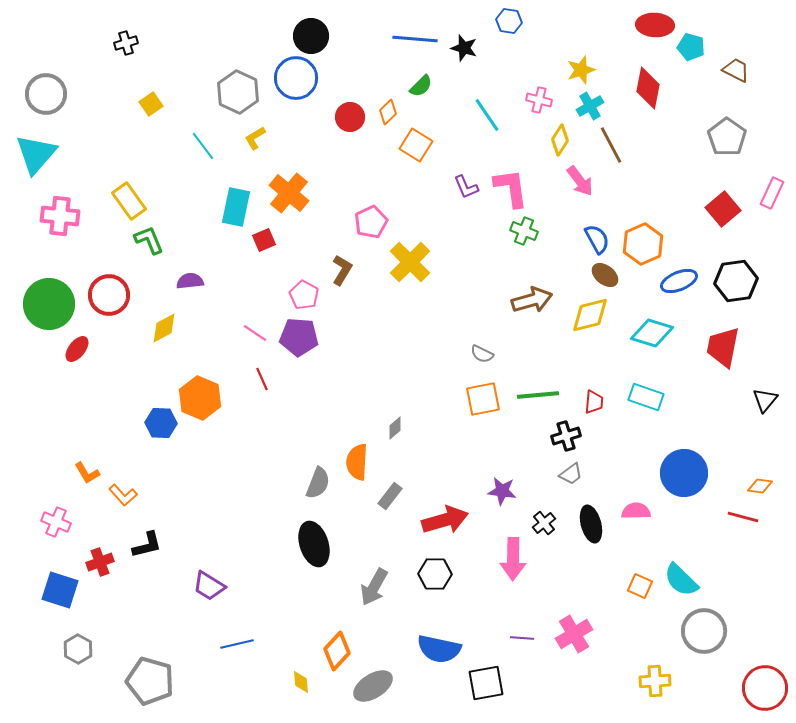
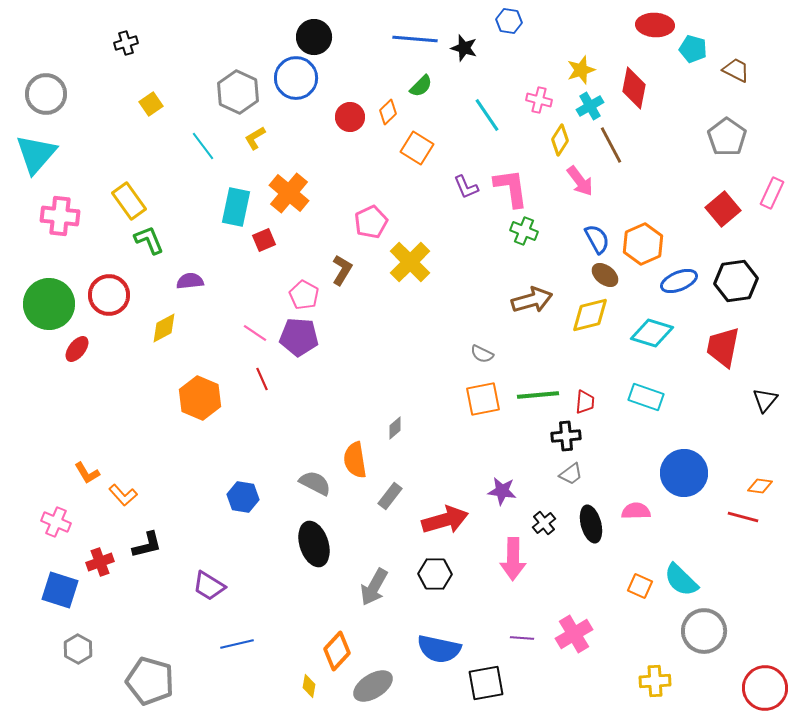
black circle at (311, 36): moved 3 px right, 1 px down
cyan pentagon at (691, 47): moved 2 px right, 2 px down
red diamond at (648, 88): moved 14 px left
orange square at (416, 145): moved 1 px right, 3 px down
red trapezoid at (594, 402): moved 9 px left
blue hexagon at (161, 423): moved 82 px right, 74 px down; rotated 8 degrees clockwise
black cross at (566, 436): rotated 12 degrees clockwise
orange semicircle at (357, 462): moved 2 px left, 2 px up; rotated 12 degrees counterclockwise
gray semicircle at (318, 483): moved 3 px left; rotated 84 degrees counterclockwise
yellow diamond at (301, 682): moved 8 px right, 4 px down; rotated 15 degrees clockwise
